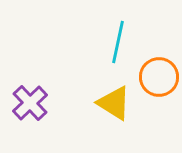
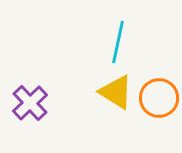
orange circle: moved 21 px down
yellow triangle: moved 2 px right, 11 px up
